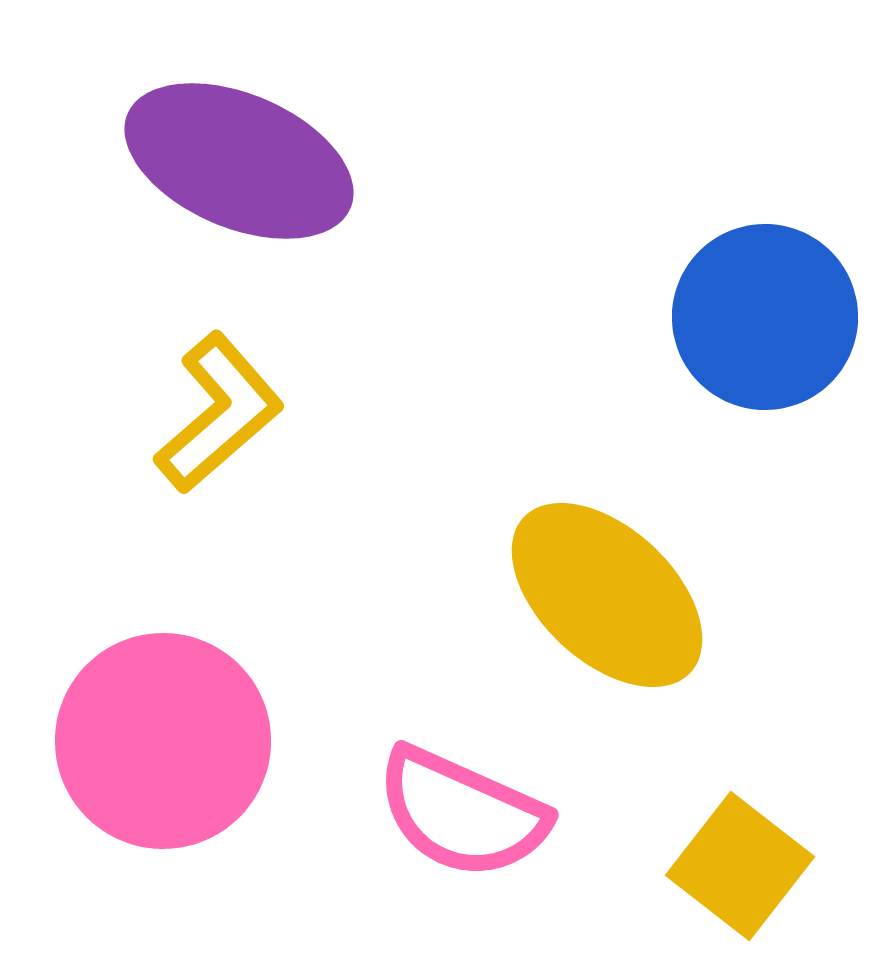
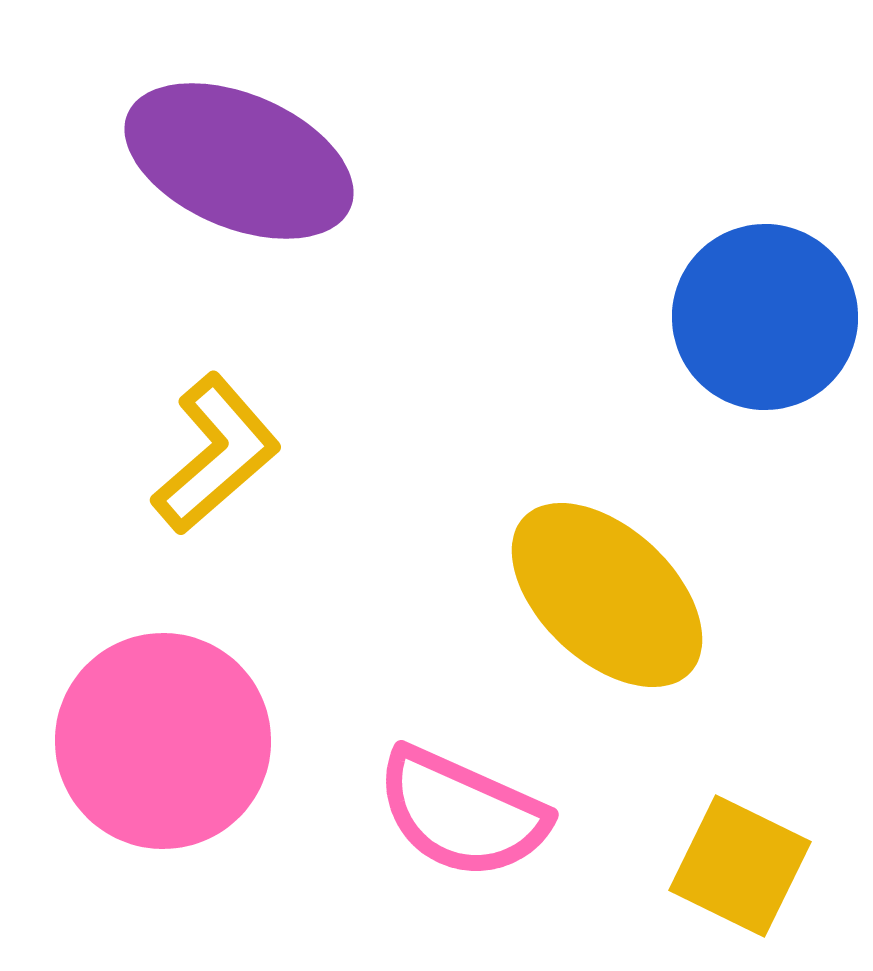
yellow L-shape: moved 3 px left, 41 px down
yellow square: rotated 12 degrees counterclockwise
